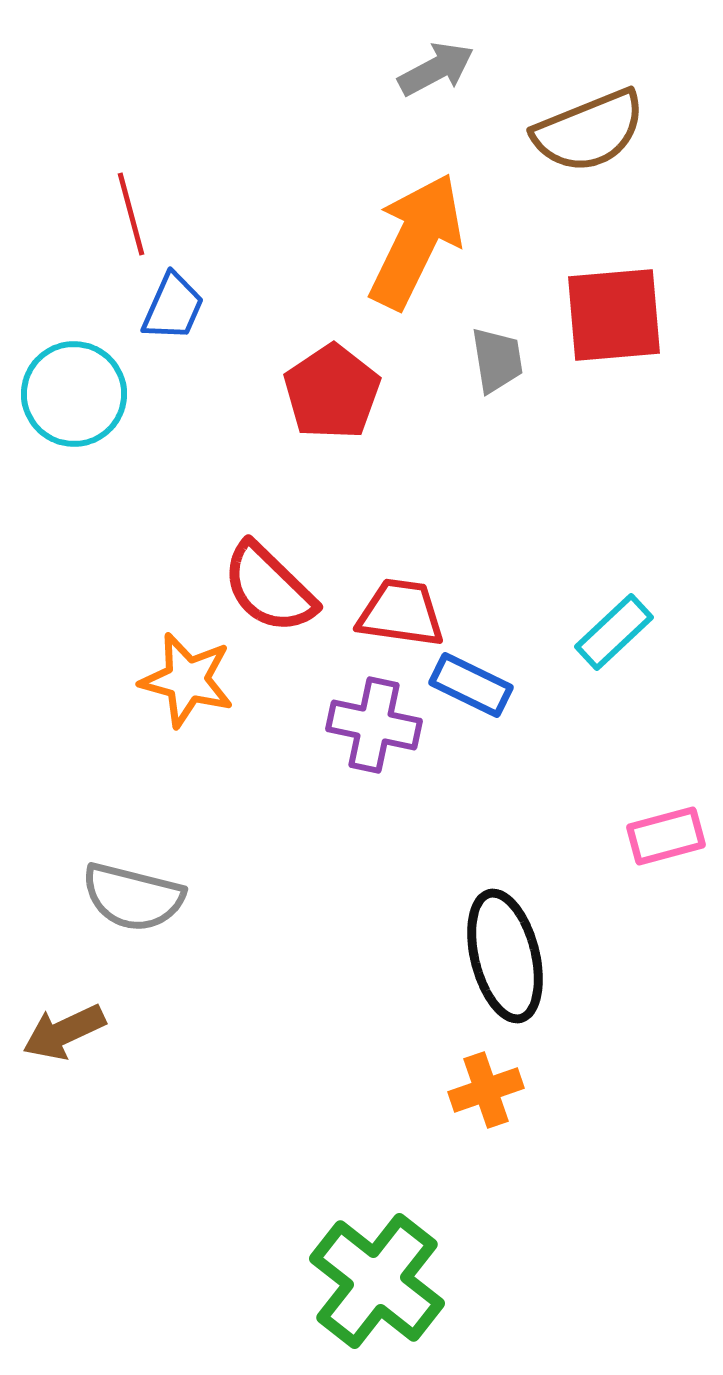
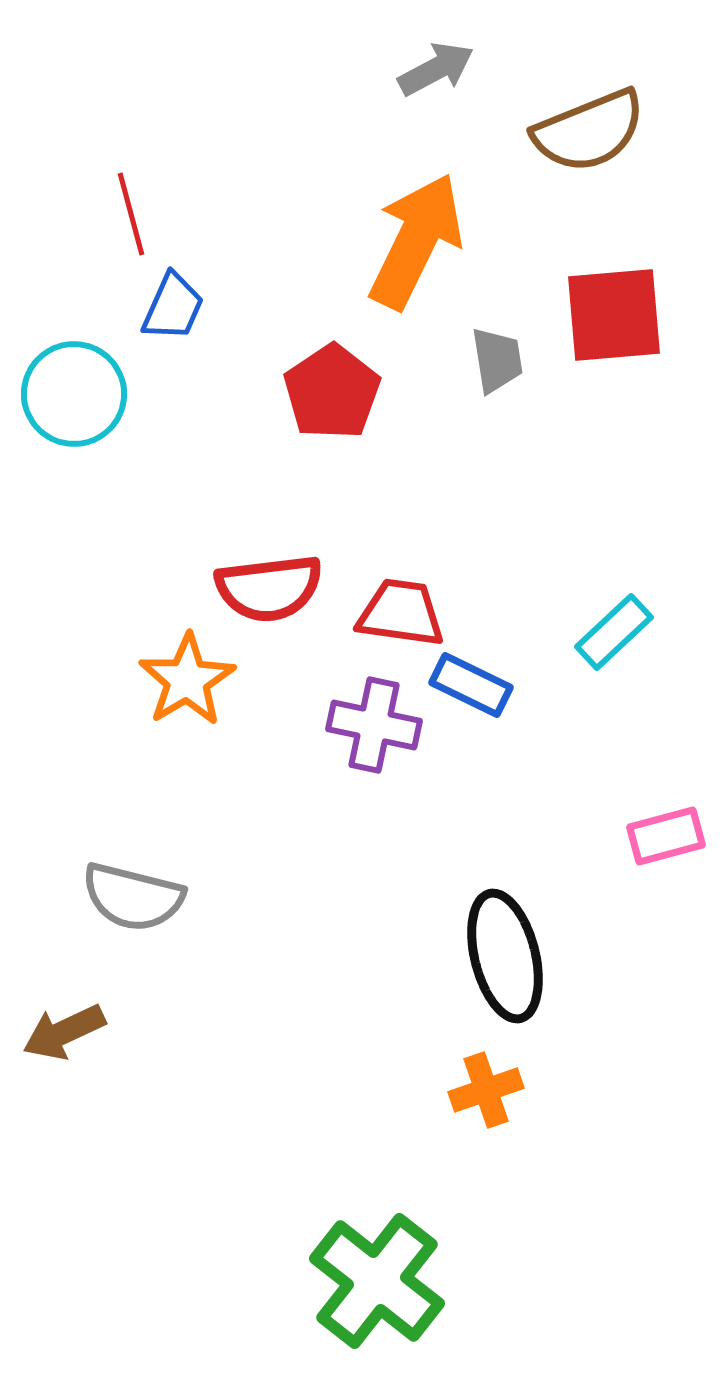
red semicircle: rotated 51 degrees counterclockwise
orange star: rotated 26 degrees clockwise
